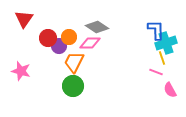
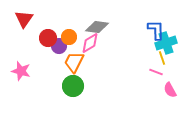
gray diamond: rotated 25 degrees counterclockwise
pink diamond: rotated 30 degrees counterclockwise
